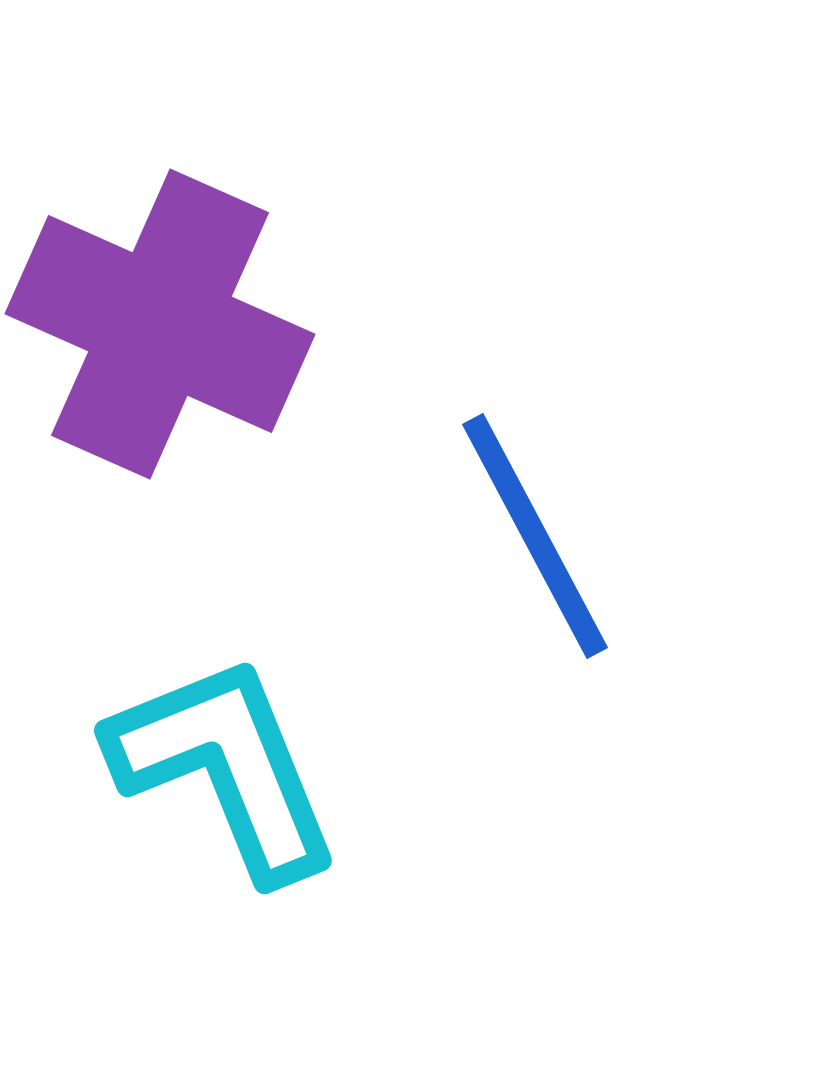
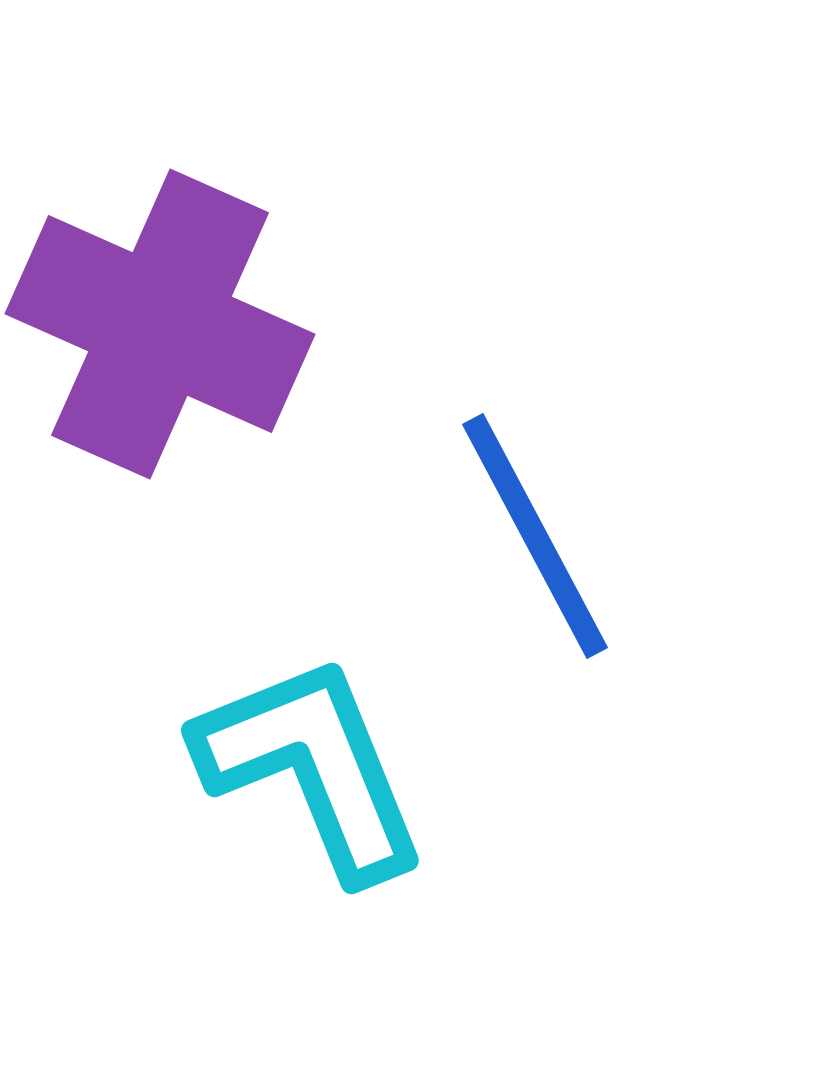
cyan L-shape: moved 87 px right
